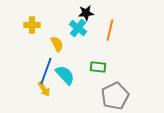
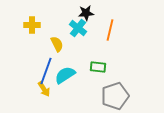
cyan semicircle: rotated 80 degrees counterclockwise
gray pentagon: rotated 8 degrees clockwise
